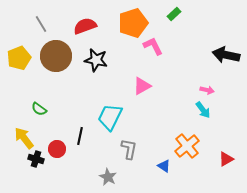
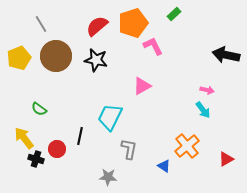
red semicircle: moved 12 px right; rotated 20 degrees counterclockwise
gray star: rotated 24 degrees counterclockwise
